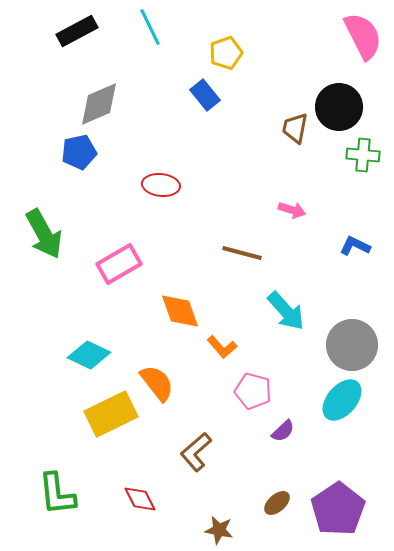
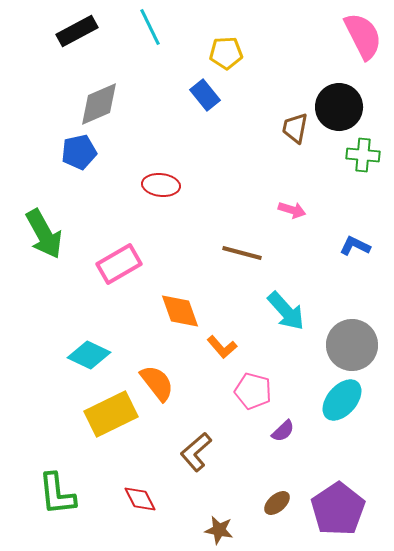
yellow pentagon: rotated 16 degrees clockwise
